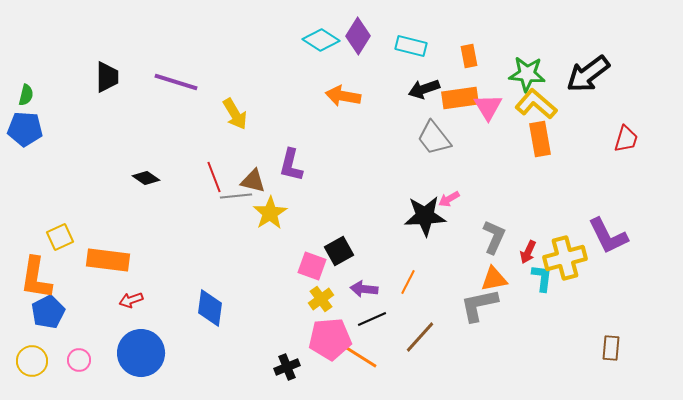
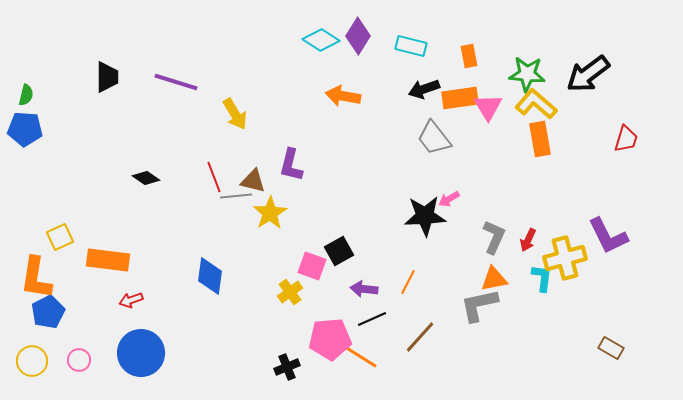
red arrow at (528, 252): moved 12 px up
yellow cross at (321, 299): moved 31 px left, 7 px up
blue diamond at (210, 308): moved 32 px up
brown rectangle at (611, 348): rotated 65 degrees counterclockwise
